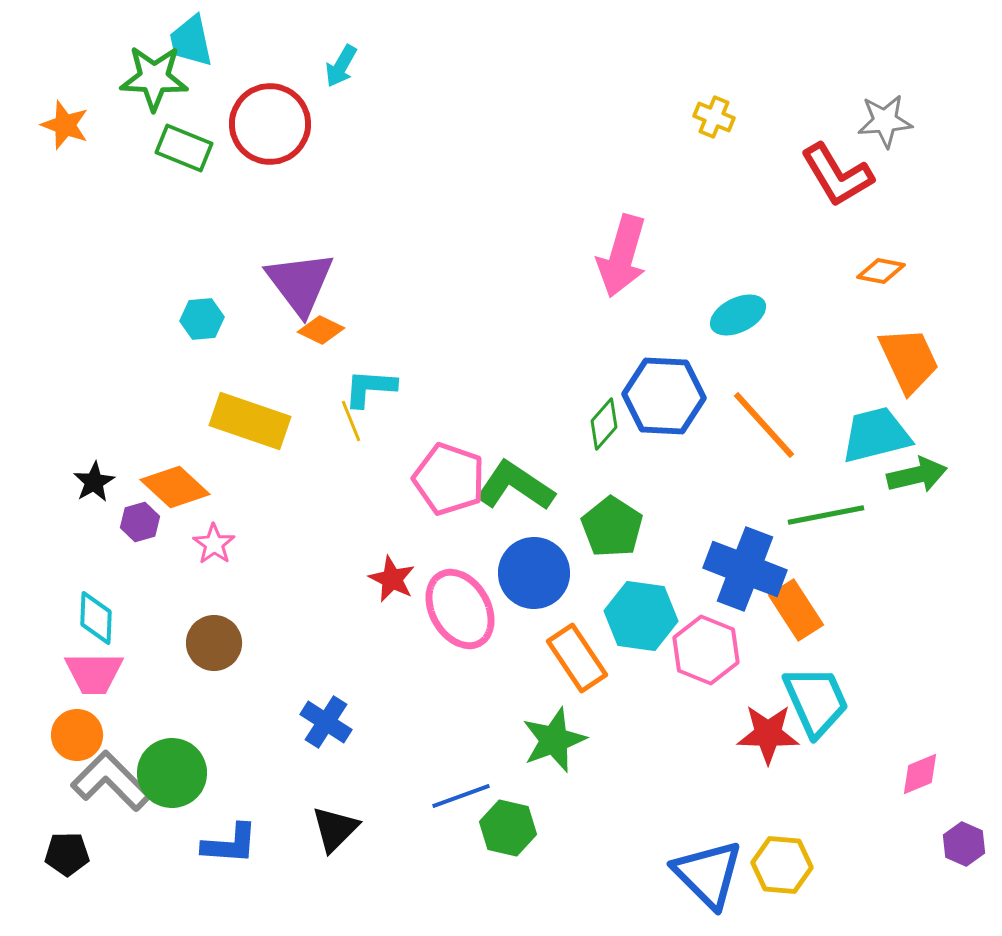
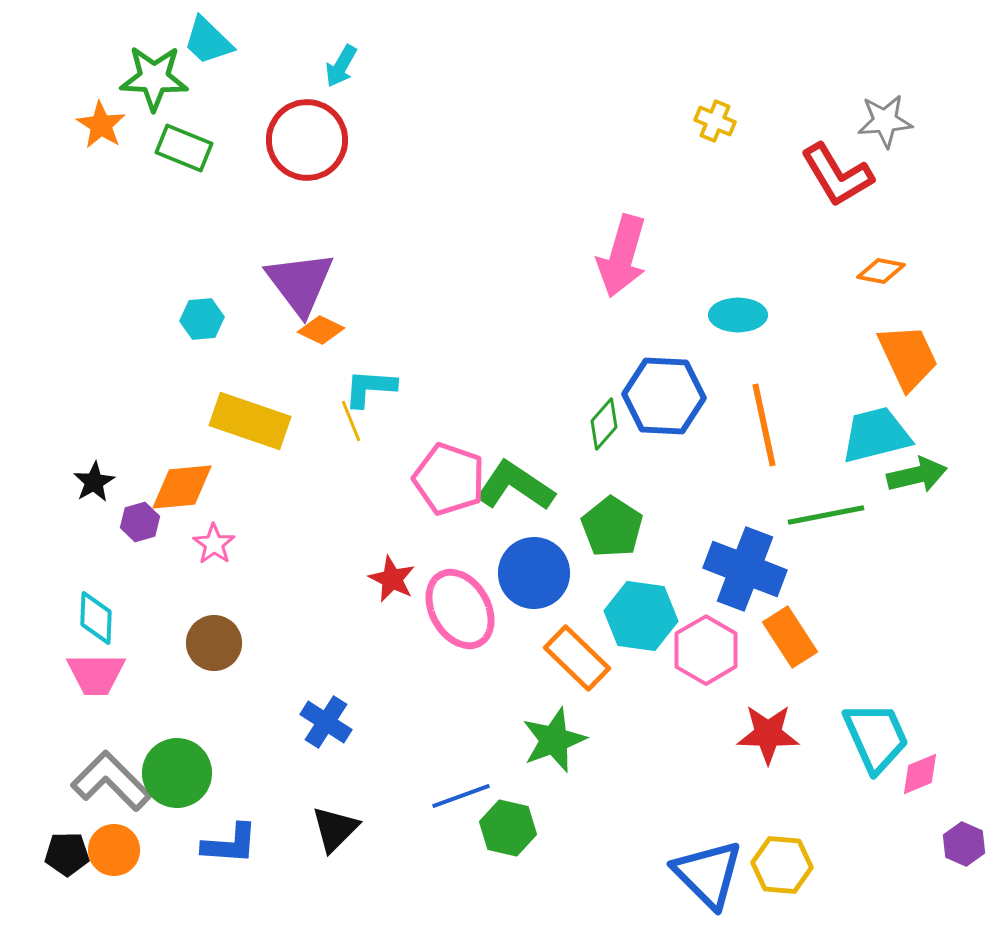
cyan trapezoid at (191, 41): moved 17 px right; rotated 34 degrees counterclockwise
yellow cross at (714, 117): moved 1 px right, 4 px down
red circle at (270, 124): moved 37 px right, 16 px down
orange star at (65, 125): moved 36 px right; rotated 12 degrees clockwise
cyan ellipse at (738, 315): rotated 26 degrees clockwise
orange trapezoid at (909, 360): moved 1 px left, 3 px up
orange line at (764, 425): rotated 30 degrees clockwise
orange diamond at (175, 487): moved 7 px right; rotated 48 degrees counterclockwise
orange rectangle at (796, 610): moved 6 px left, 27 px down
pink hexagon at (706, 650): rotated 8 degrees clockwise
orange rectangle at (577, 658): rotated 12 degrees counterclockwise
pink trapezoid at (94, 673): moved 2 px right, 1 px down
cyan trapezoid at (816, 701): moved 60 px right, 36 px down
orange circle at (77, 735): moved 37 px right, 115 px down
green circle at (172, 773): moved 5 px right
